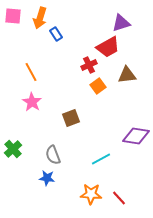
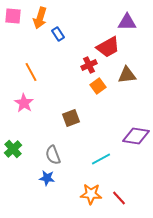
purple triangle: moved 6 px right, 1 px up; rotated 18 degrees clockwise
blue rectangle: moved 2 px right
pink star: moved 8 px left, 1 px down
